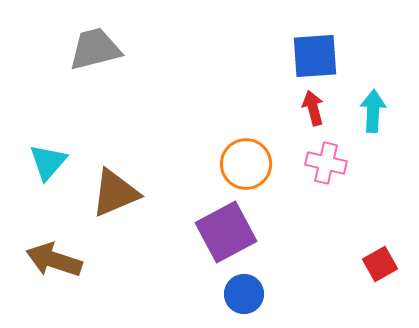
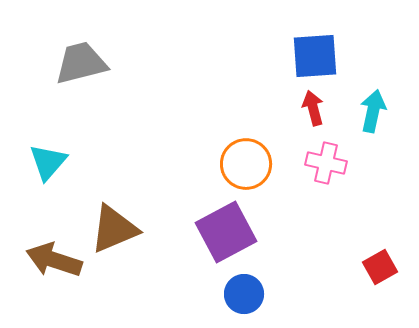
gray trapezoid: moved 14 px left, 14 px down
cyan arrow: rotated 9 degrees clockwise
brown triangle: moved 1 px left, 36 px down
red square: moved 3 px down
